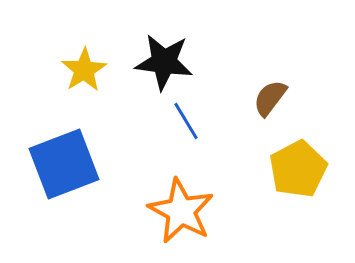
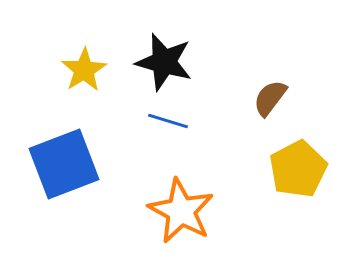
black star: rotated 8 degrees clockwise
blue line: moved 18 px left; rotated 42 degrees counterclockwise
